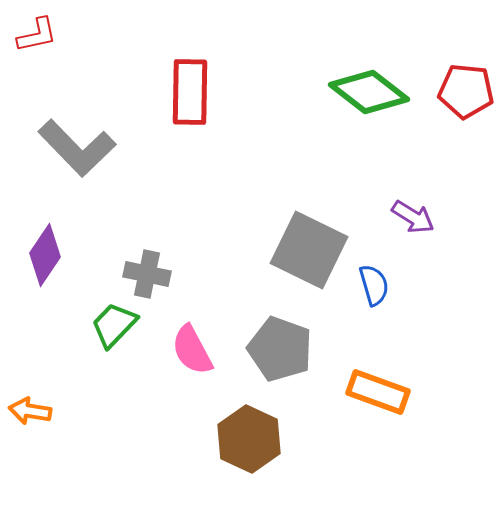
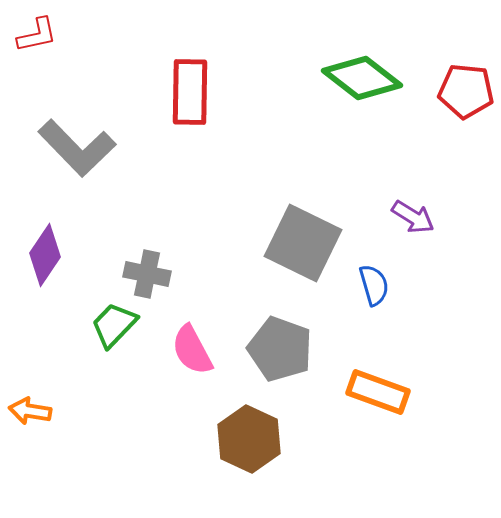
green diamond: moved 7 px left, 14 px up
gray square: moved 6 px left, 7 px up
